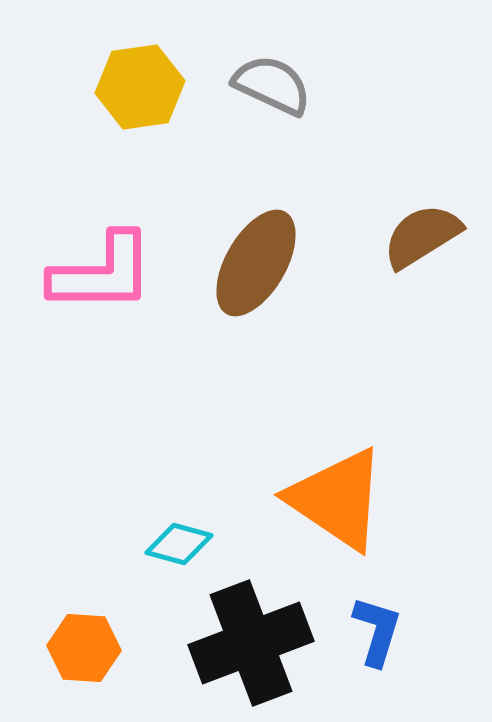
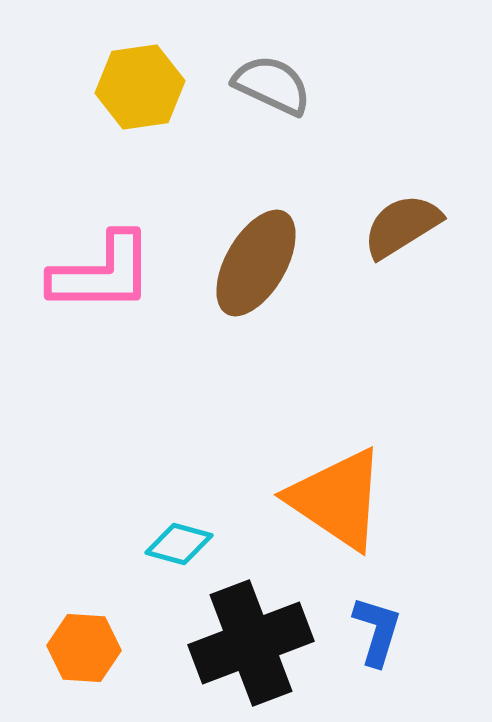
brown semicircle: moved 20 px left, 10 px up
